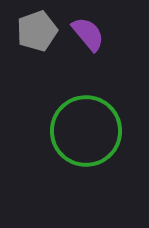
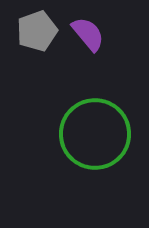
green circle: moved 9 px right, 3 px down
